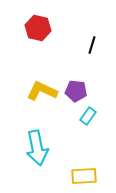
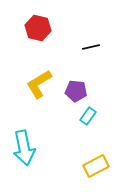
black line: moved 1 px left, 2 px down; rotated 60 degrees clockwise
yellow L-shape: moved 3 px left, 7 px up; rotated 56 degrees counterclockwise
cyan arrow: moved 13 px left
yellow rectangle: moved 12 px right, 10 px up; rotated 25 degrees counterclockwise
